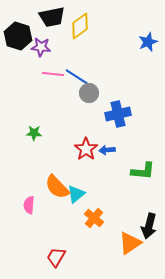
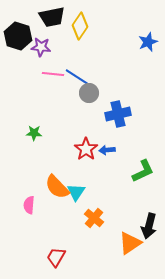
yellow diamond: rotated 20 degrees counterclockwise
green L-shape: rotated 30 degrees counterclockwise
cyan triangle: moved 2 px up; rotated 18 degrees counterclockwise
